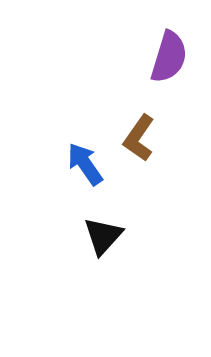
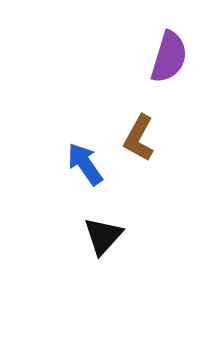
brown L-shape: rotated 6 degrees counterclockwise
